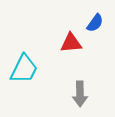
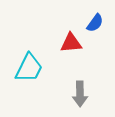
cyan trapezoid: moved 5 px right, 1 px up
